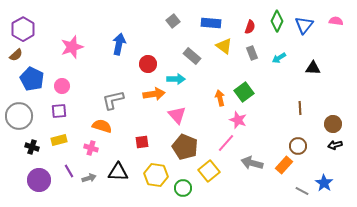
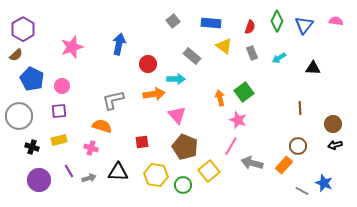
pink line at (226, 143): moved 5 px right, 3 px down; rotated 12 degrees counterclockwise
blue star at (324, 183): rotated 12 degrees counterclockwise
green circle at (183, 188): moved 3 px up
